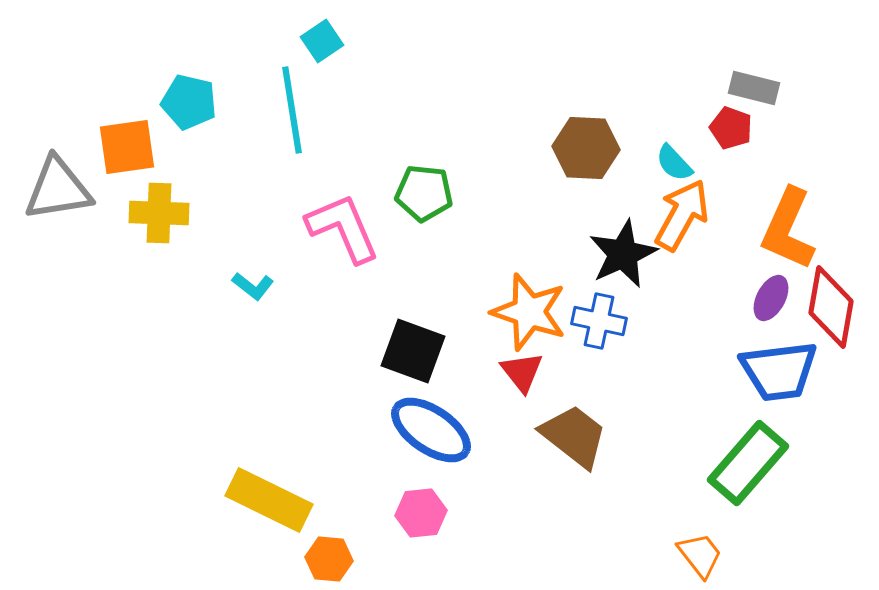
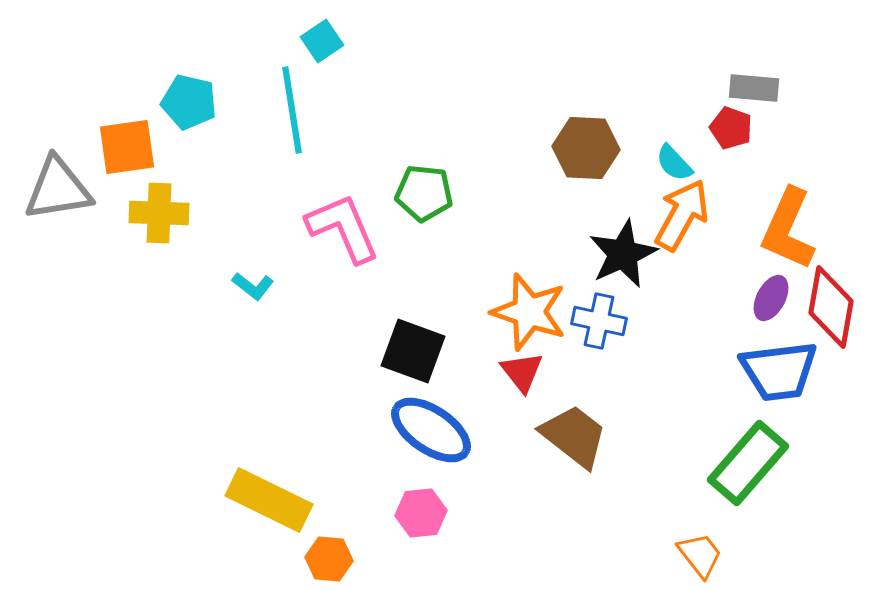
gray rectangle: rotated 9 degrees counterclockwise
